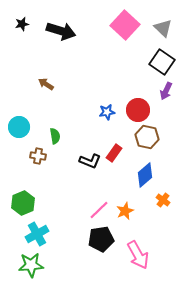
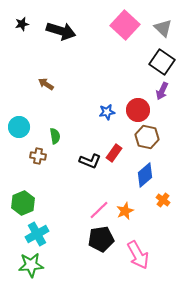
purple arrow: moved 4 px left
